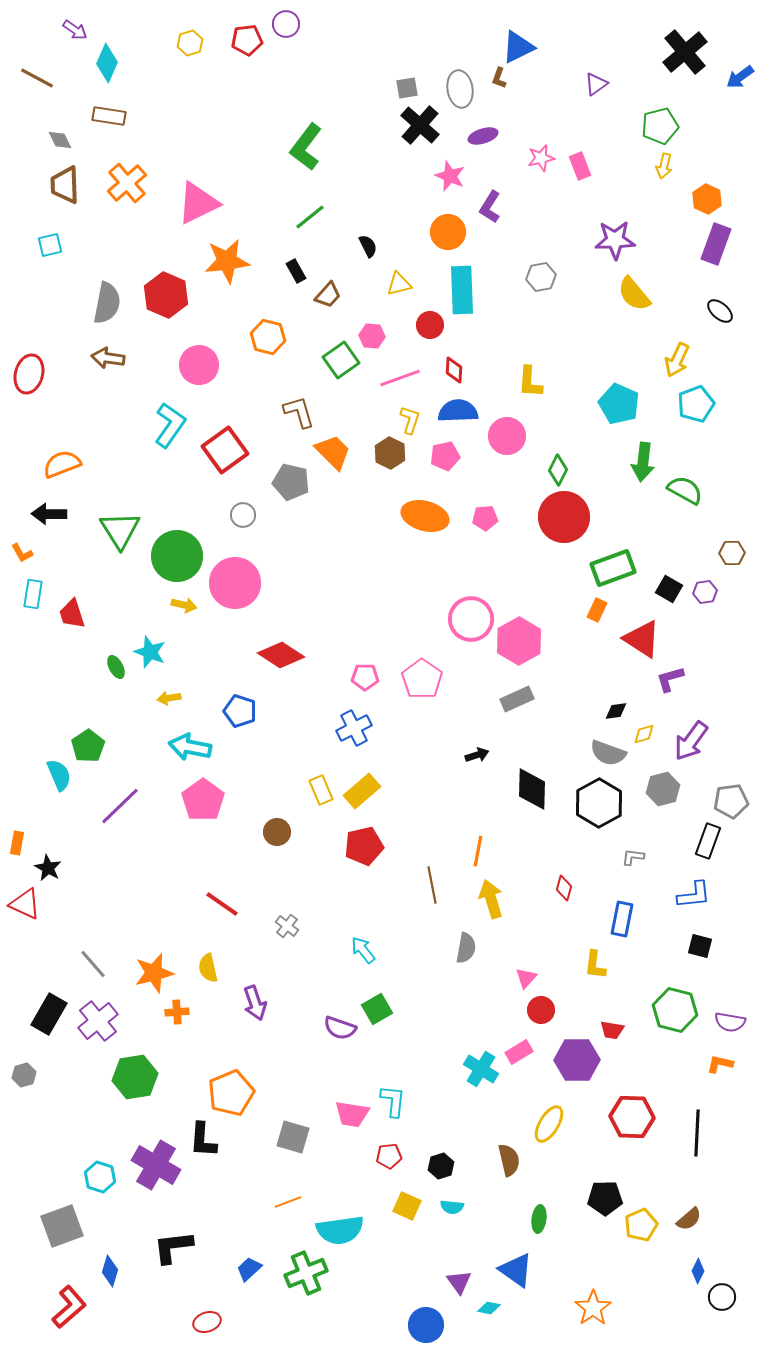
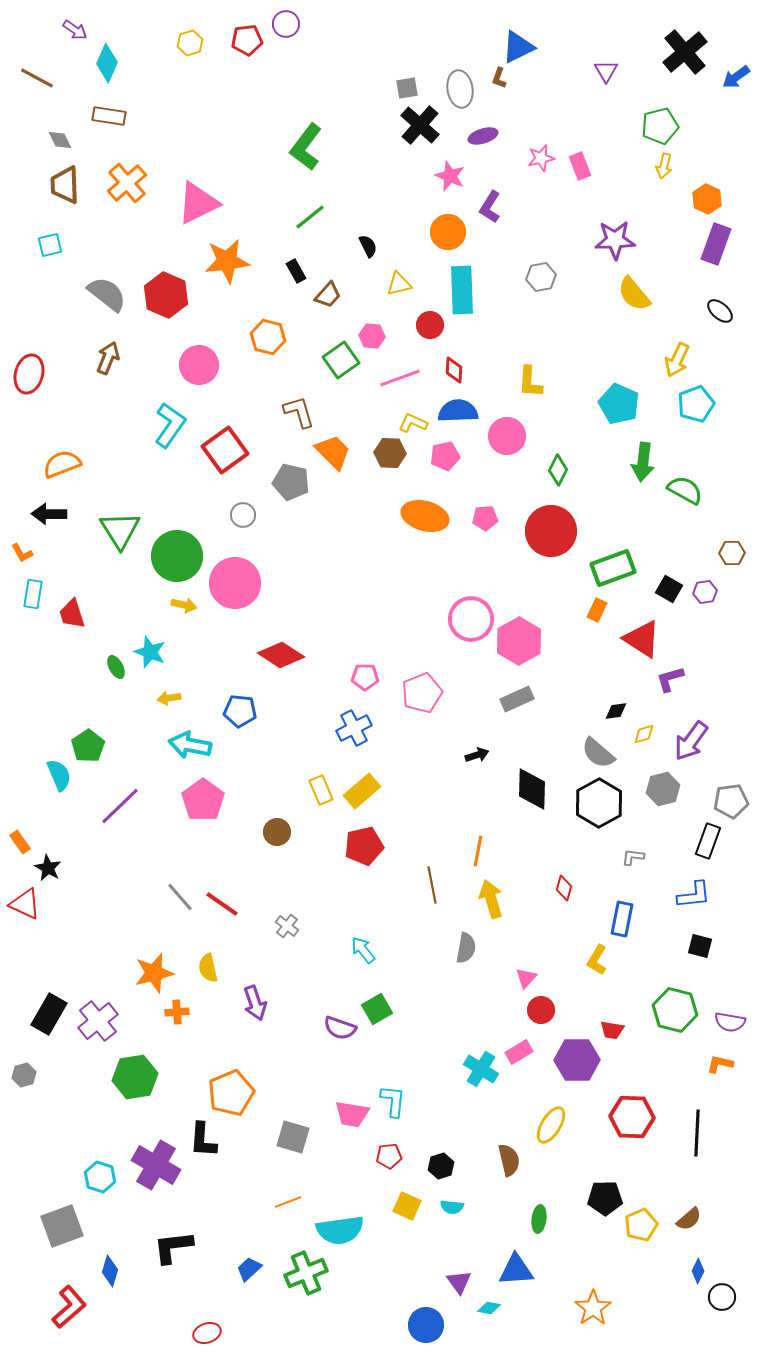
blue arrow at (740, 77): moved 4 px left
purple triangle at (596, 84): moved 10 px right, 13 px up; rotated 25 degrees counterclockwise
gray semicircle at (107, 303): moved 9 px up; rotated 63 degrees counterclockwise
brown arrow at (108, 358): rotated 104 degrees clockwise
yellow L-shape at (410, 420): moved 3 px right, 3 px down; rotated 84 degrees counterclockwise
brown hexagon at (390, 453): rotated 24 degrees counterclockwise
red circle at (564, 517): moved 13 px left, 14 px down
pink pentagon at (422, 679): moved 14 px down; rotated 15 degrees clockwise
blue pentagon at (240, 711): rotated 12 degrees counterclockwise
cyan arrow at (190, 747): moved 2 px up
gray semicircle at (608, 753): moved 10 px left; rotated 21 degrees clockwise
orange rectangle at (17, 843): moved 3 px right, 1 px up; rotated 45 degrees counterclockwise
gray line at (93, 964): moved 87 px right, 67 px up
yellow L-shape at (595, 965): moved 2 px right, 5 px up; rotated 24 degrees clockwise
yellow ellipse at (549, 1124): moved 2 px right, 1 px down
blue triangle at (516, 1270): rotated 39 degrees counterclockwise
red ellipse at (207, 1322): moved 11 px down
